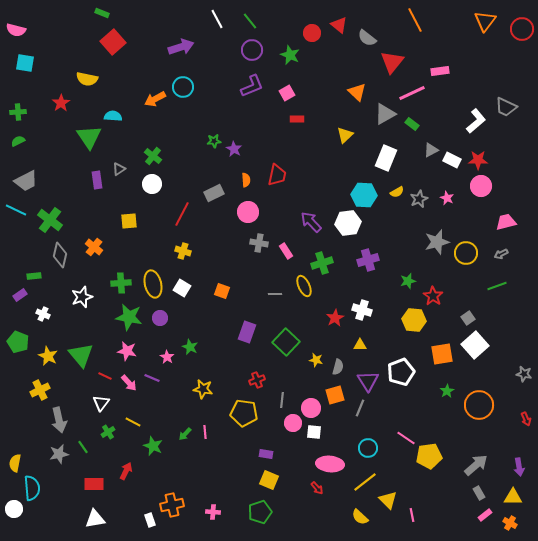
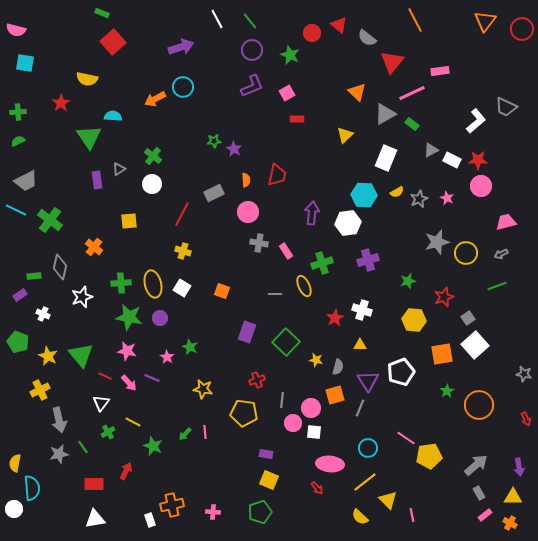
purple arrow at (311, 222): moved 1 px right, 9 px up; rotated 50 degrees clockwise
gray diamond at (60, 255): moved 12 px down
red star at (433, 296): moved 11 px right, 1 px down; rotated 18 degrees clockwise
